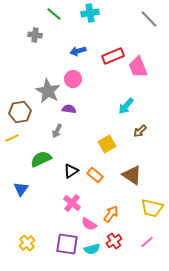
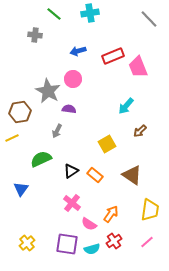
yellow trapezoid: moved 2 px left, 2 px down; rotated 95 degrees counterclockwise
